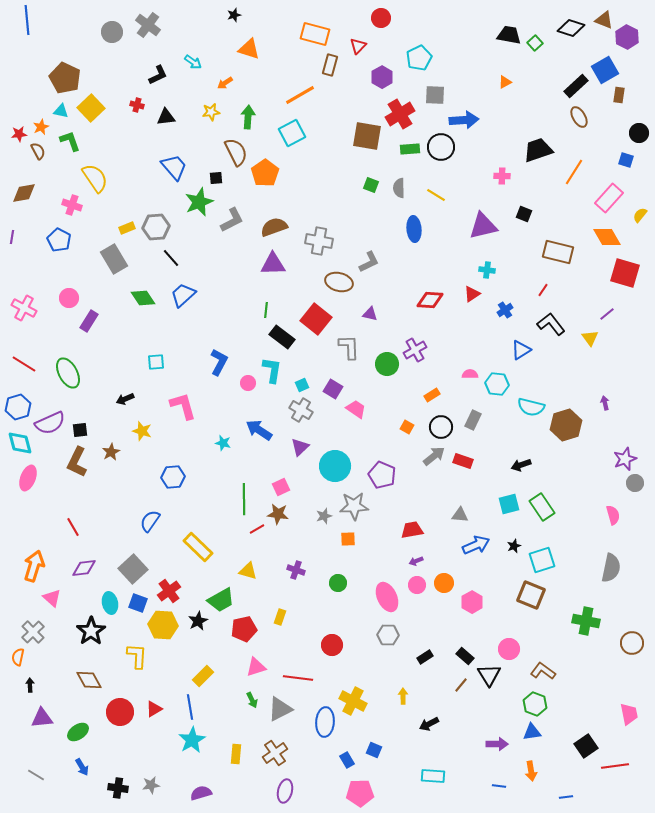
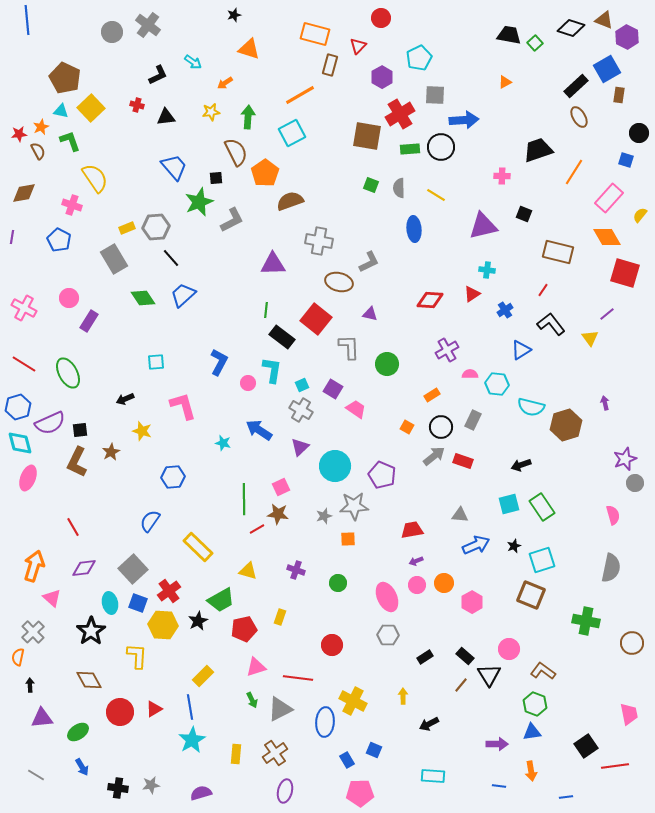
blue square at (605, 70): moved 2 px right, 1 px up
brown semicircle at (274, 227): moved 16 px right, 26 px up
purple cross at (415, 350): moved 32 px right
